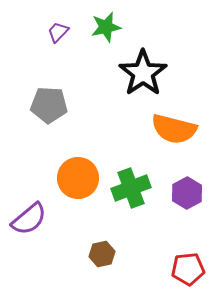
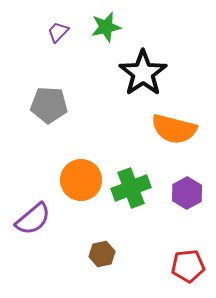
orange circle: moved 3 px right, 2 px down
purple semicircle: moved 4 px right
red pentagon: moved 3 px up
